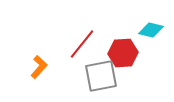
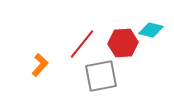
red hexagon: moved 10 px up
orange L-shape: moved 1 px right, 2 px up
